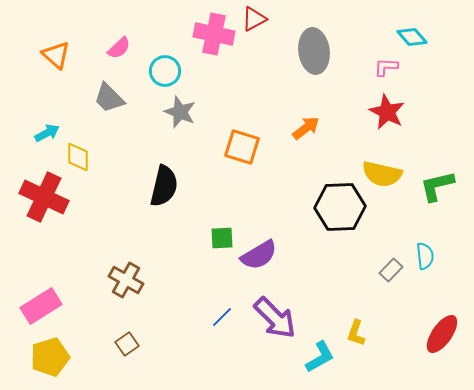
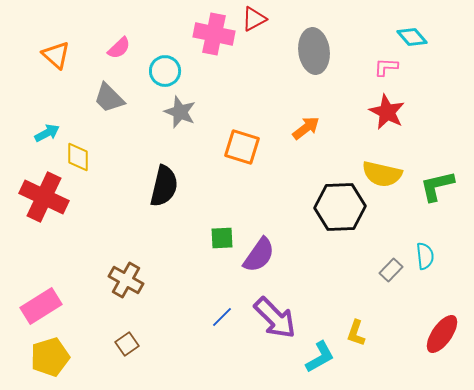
purple semicircle: rotated 24 degrees counterclockwise
